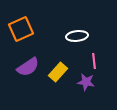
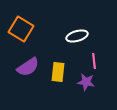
orange square: rotated 35 degrees counterclockwise
white ellipse: rotated 10 degrees counterclockwise
yellow rectangle: rotated 36 degrees counterclockwise
